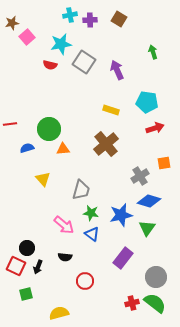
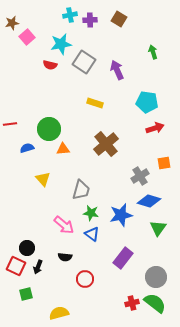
yellow rectangle: moved 16 px left, 7 px up
green triangle: moved 11 px right
red circle: moved 2 px up
